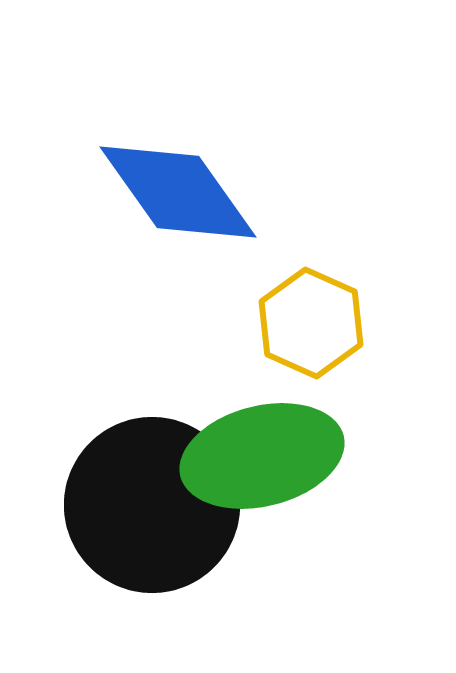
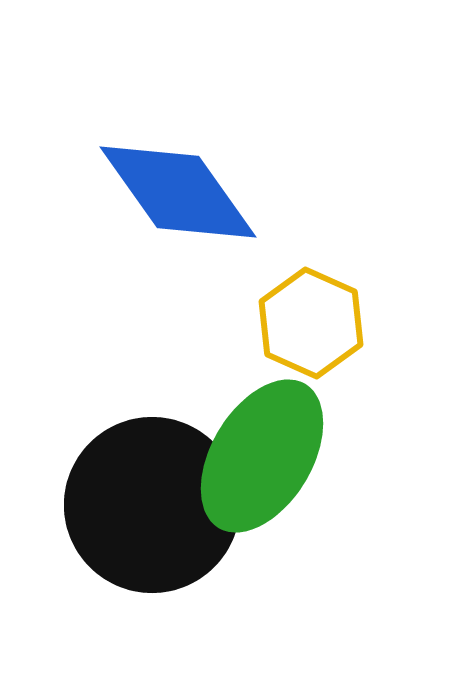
green ellipse: rotated 45 degrees counterclockwise
